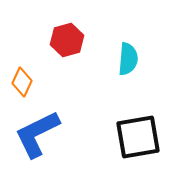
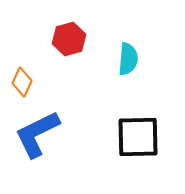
red hexagon: moved 2 px right, 1 px up
black square: rotated 9 degrees clockwise
